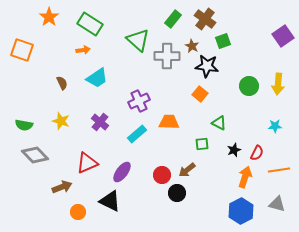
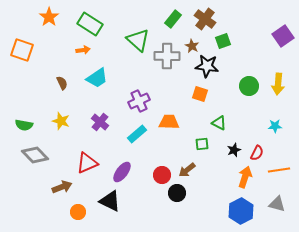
orange square at (200, 94): rotated 21 degrees counterclockwise
